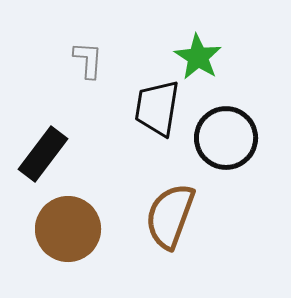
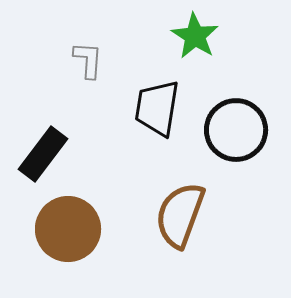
green star: moved 3 px left, 21 px up
black circle: moved 10 px right, 8 px up
brown semicircle: moved 10 px right, 1 px up
